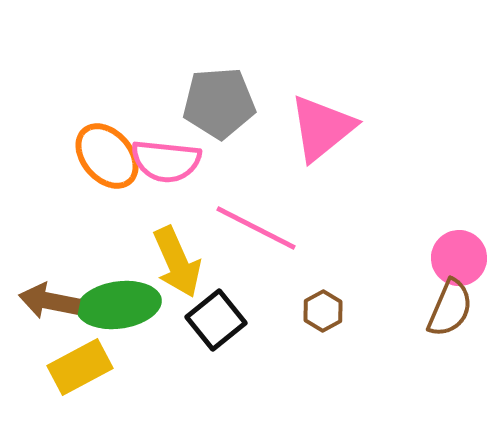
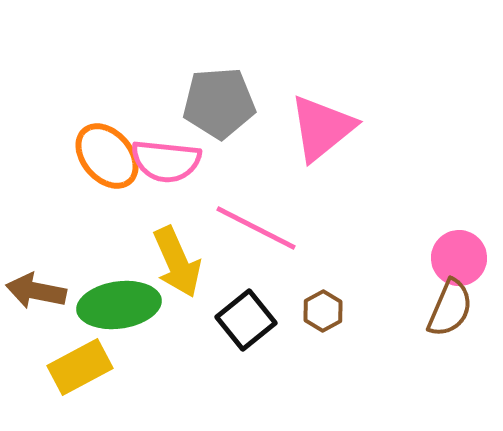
brown arrow: moved 13 px left, 10 px up
black square: moved 30 px right
